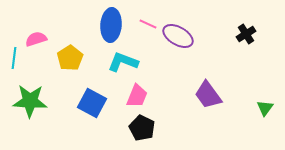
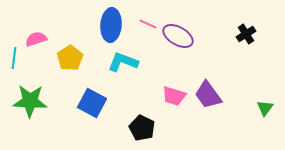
pink trapezoid: moved 37 px right; rotated 85 degrees clockwise
